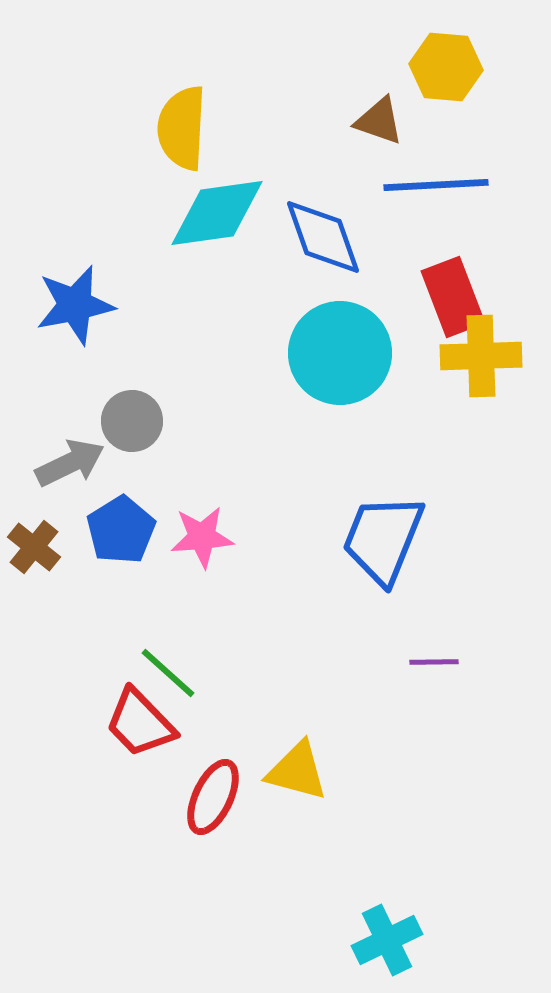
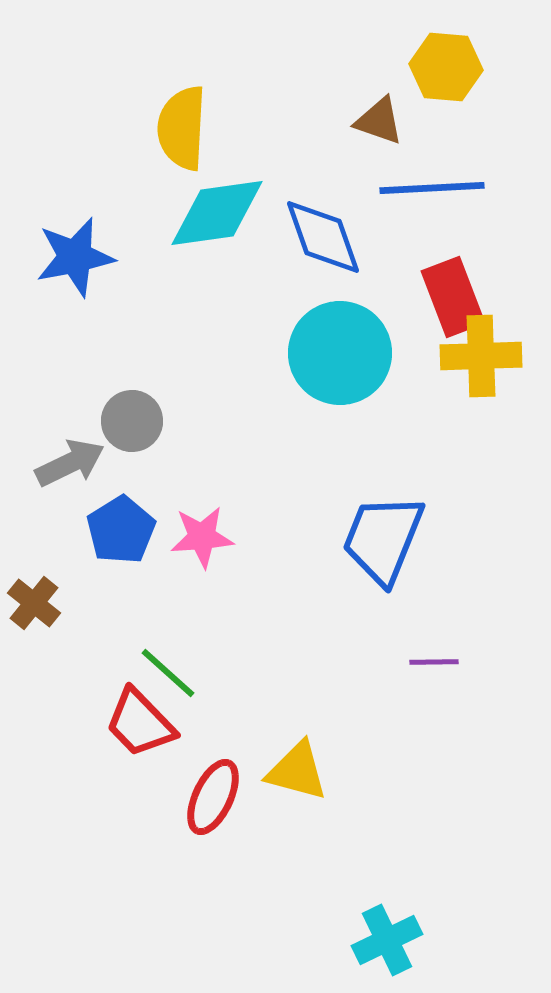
blue line: moved 4 px left, 3 px down
blue star: moved 48 px up
brown cross: moved 56 px down
